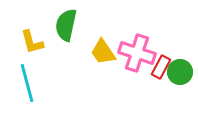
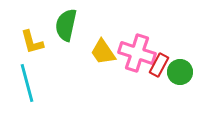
red rectangle: moved 2 px left, 2 px up
